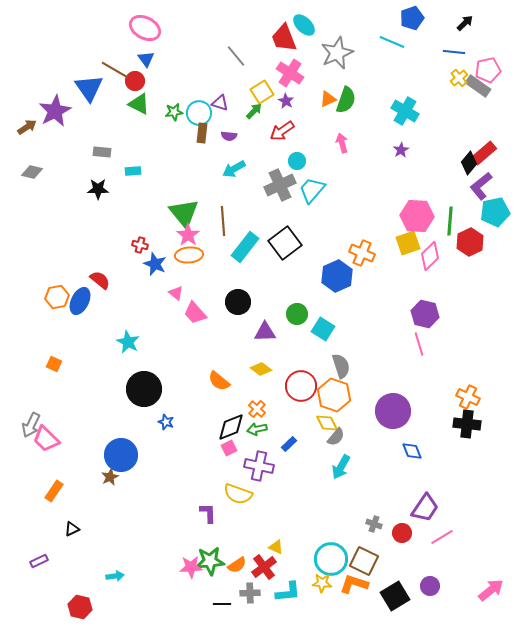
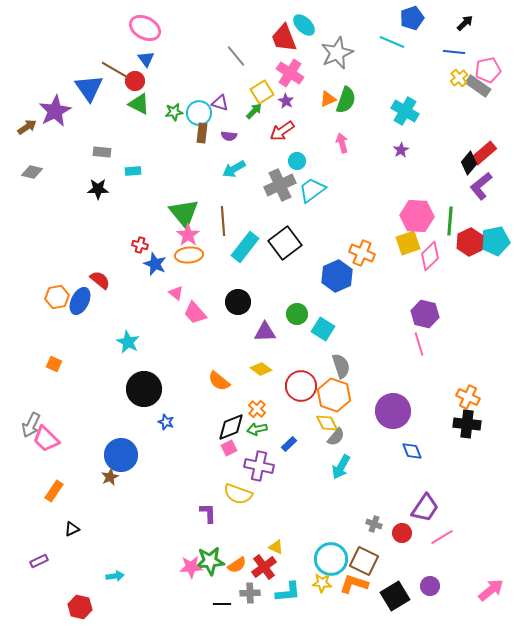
cyan trapezoid at (312, 190): rotated 12 degrees clockwise
cyan pentagon at (495, 212): moved 29 px down
